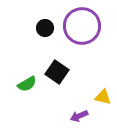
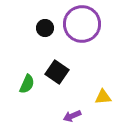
purple circle: moved 2 px up
green semicircle: rotated 36 degrees counterclockwise
yellow triangle: rotated 18 degrees counterclockwise
purple arrow: moved 7 px left
